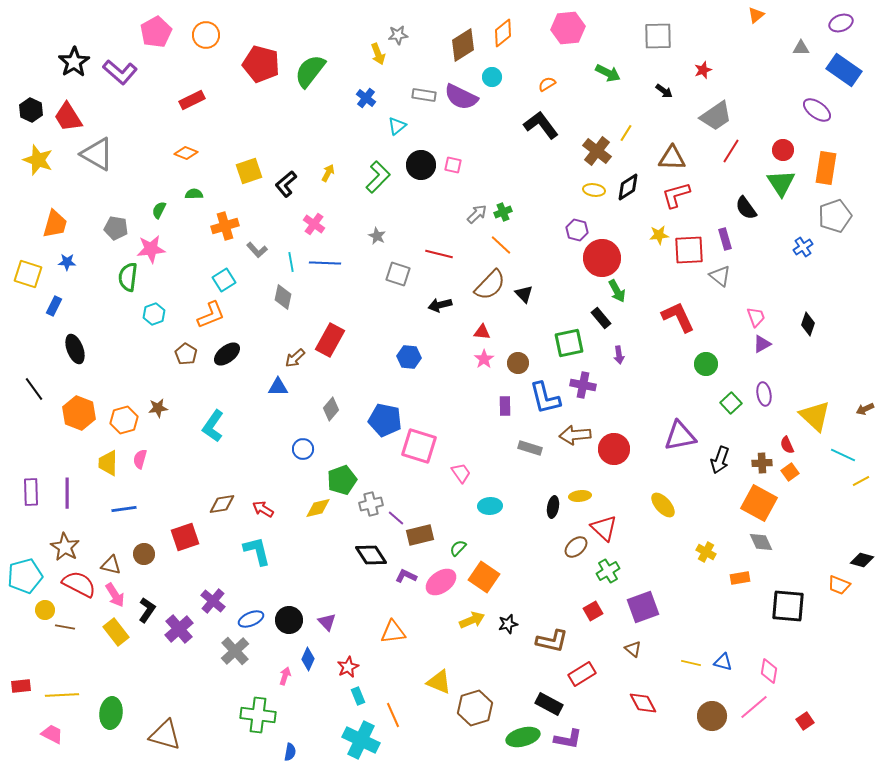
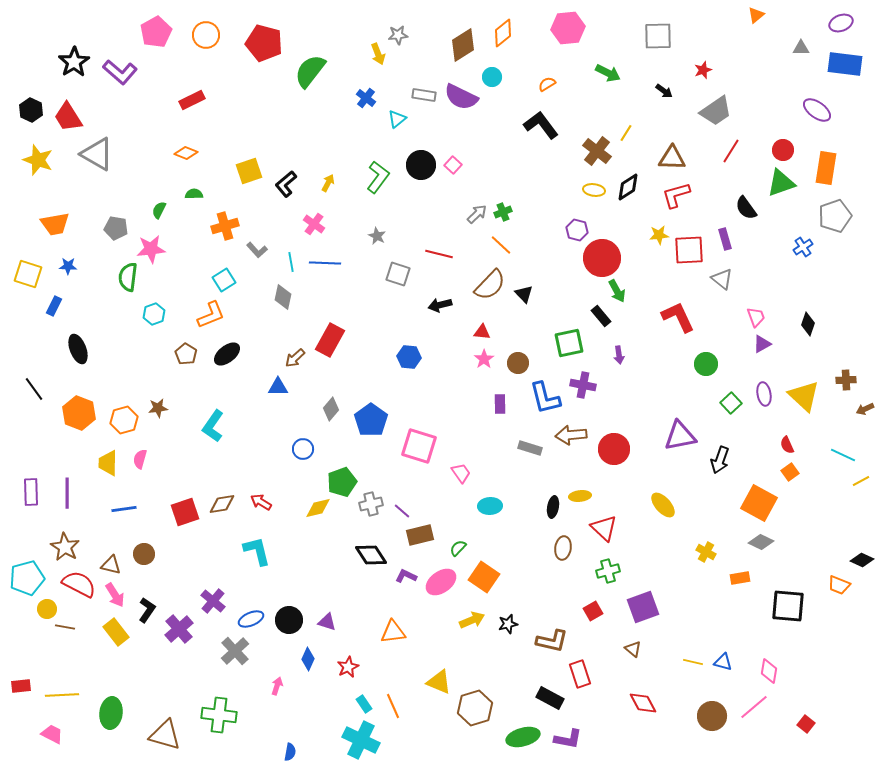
red pentagon at (261, 64): moved 3 px right, 21 px up
blue rectangle at (844, 70): moved 1 px right, 6 px up; rotated 28 degrees counterclockwise
gray trapezoid at (716, 116): moved 5 px up
cyan triangle at (397, 126): moved 7 px up
pink square at (453, 165): rotated 30 degrees clockwise
yellow arrow at (328, 173): moved 10 px down
green L-shape at (378, 177): rotated 8 degrees counterclockwise
green triangle at (781, 183): rotated 44 degrees clockwise
orange trapezoid at (55, 224): rotated 64 degrees clockwise
blue star at (67, 262): moved 1 px right, 4 px down
gray triangle at (720, 276): moved 2 px right, 3 px down
black rectangle at (601, 318): moved 2 px up
black ellipse at (75, 349): moved 3 px right
purple rectangle at (505, 406): moved 5 px left, 2 px up
yellow triangle at (815, 416): moved 11 px left, 20 px up
blue pentagon at (385, 420): moved 14 px left; rotated 24 degrees clockwise
brown arrow at (575, 435): moved 4 px left
brown cross at (762, 463): moved 84 px right, 83 px up
green pentagon at (342, 480): moved 2 px down
red arrow at (263, 509): moved 2 px left, 7 px up
purple line at (396, 518): moved 6 px right, 7 px up
red square at (185, 537): moved 25 px up
gray diamond at (761, 542): rotated 40 degrees counterclockwise
brown ellipse at (576, 547): moved 13 px left, 1 px down; rotated 40 degrees counterclockwise
black diamond at (862, 560): rotated 10 degrees clockwise
green cross at (608, 571): rotated 15 degrees clockwise
cyan pentagon at (25, 576): moved 2 px right, 2 px down
yellow circle at (45, 610): moved 2 px right, 1 px up
purple triangle at (327, 622): rotated 30 degrees counterclockwise
yellow line at (691, 663): moved 2 px right, 1 px up
red rectangle at (582, 674): moved 2 px left; rotated 76 degrees counterclockwise
pink arrow at (285, 676): moved 8 px left, 10 px down
cyan rectangle at (358, 696): moved 6 px right, 8 px down; rotated 12 degrees counterclockwise
black rectangle at (549, 704): moved 1 px right, 6 px up
green cross at (258, 715): moved 39 px left
orange line at (393, 715): moved 9 px up
red square at (805, 721): moved 1 px right, 3 px down; rotated 18 degrees counterclockwise
